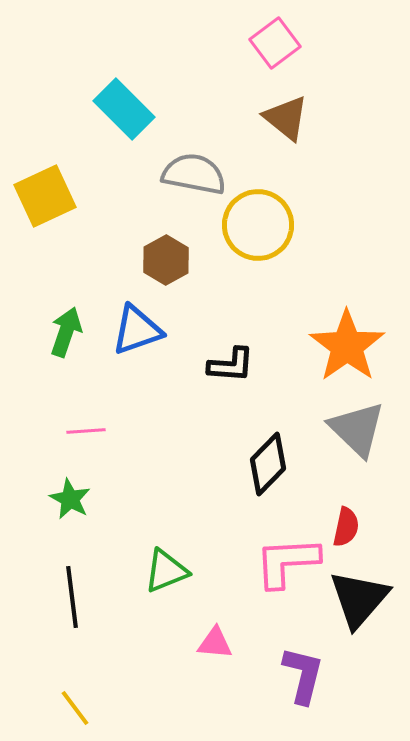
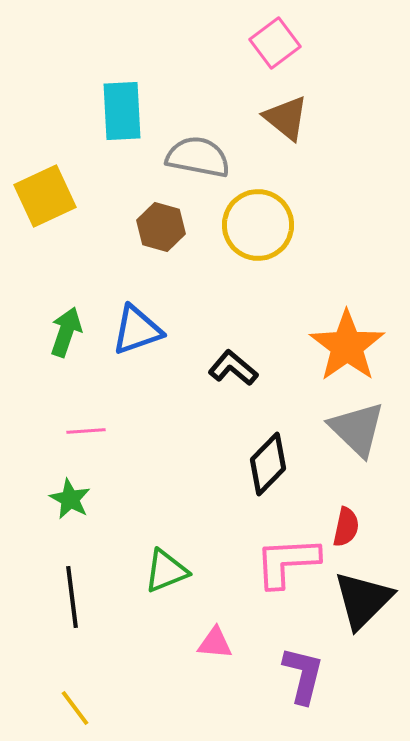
cyan rectangle: moved 2 px left, 2 px down; rotated 42 degrees clockwise
gray semicircle: moved 4 px right, 17 px up
brown hexagon: moved 5 px left, 33 px up; rotated 15 degrees counterclockwise
black L-shape: moved 2 px right, 3 px down; rotated 144 degrees counterclockwise
black triangle: moved 4 px right, 1 px down; rotated 4 degrees clockwise
